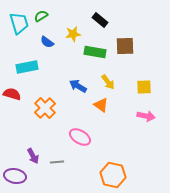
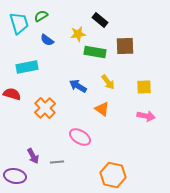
yellow star: moved 5 px right
blue semicircle: moved 2 px up
orange triangle: moved 1 px right, 4 px down
